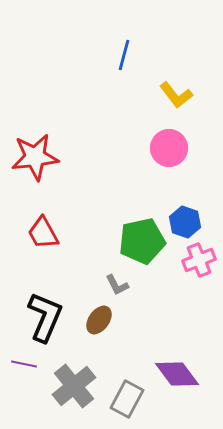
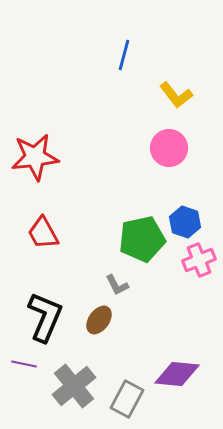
green pentagon: moved 2 px up
purple diamond: rotated 48 degrees counterclockwise
